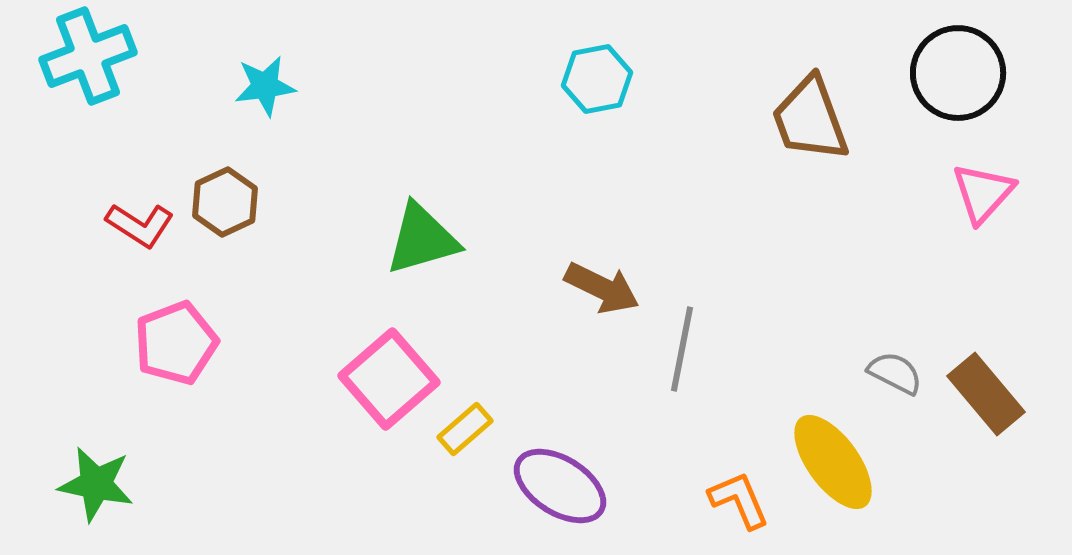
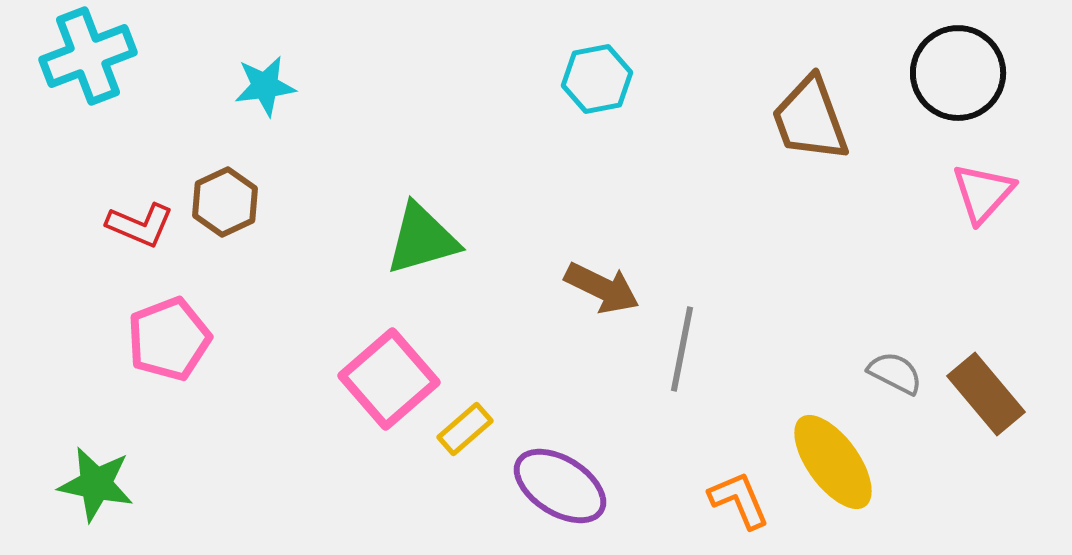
red L-shape: rotated 10 degrees counterclockwise
pink pentagon: moved 7 px left, 4 px up
